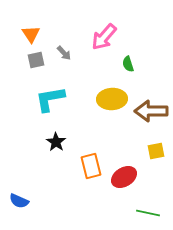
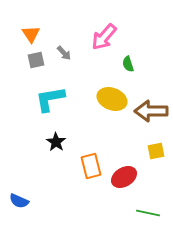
yellow ellipse: rotated 24 degrees clockwise
